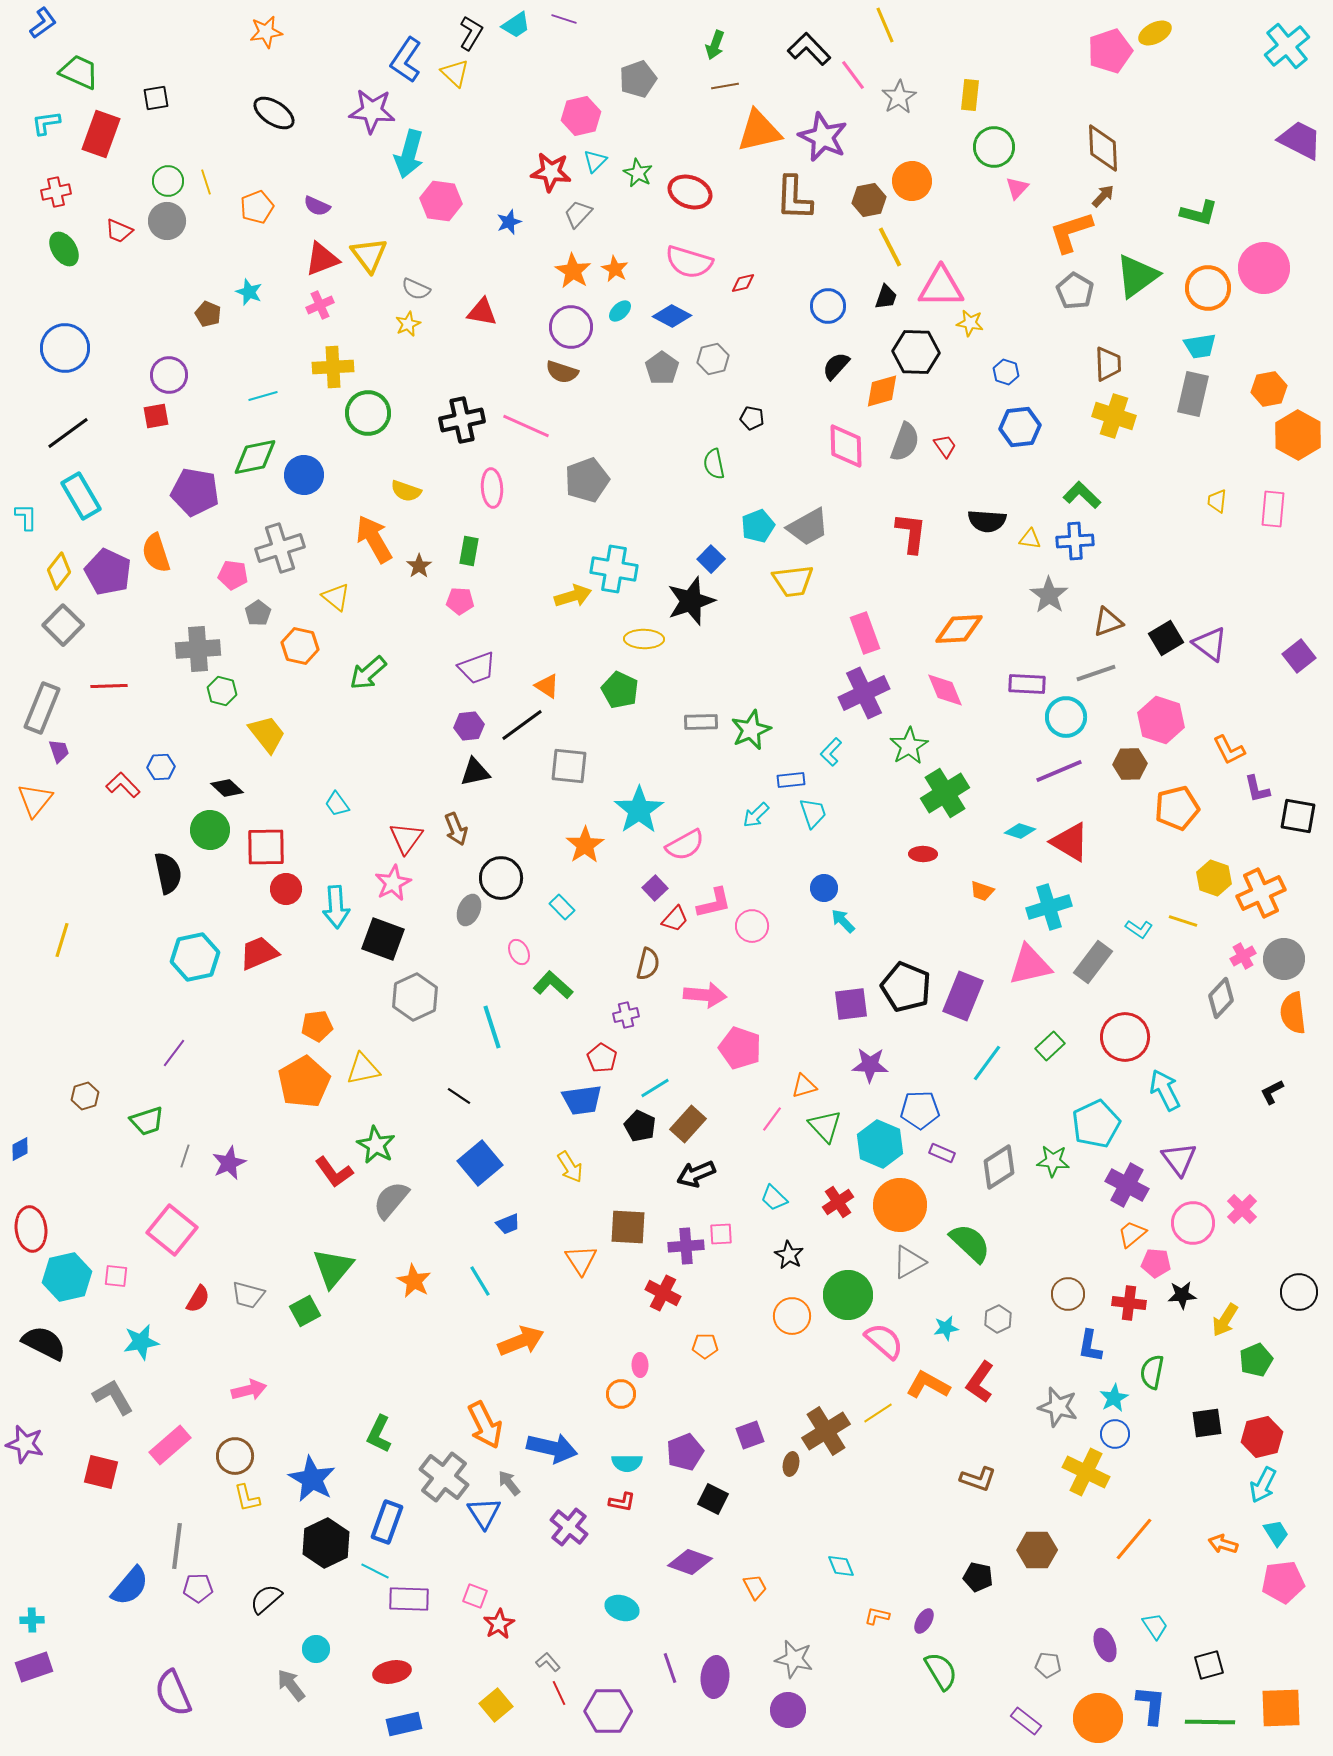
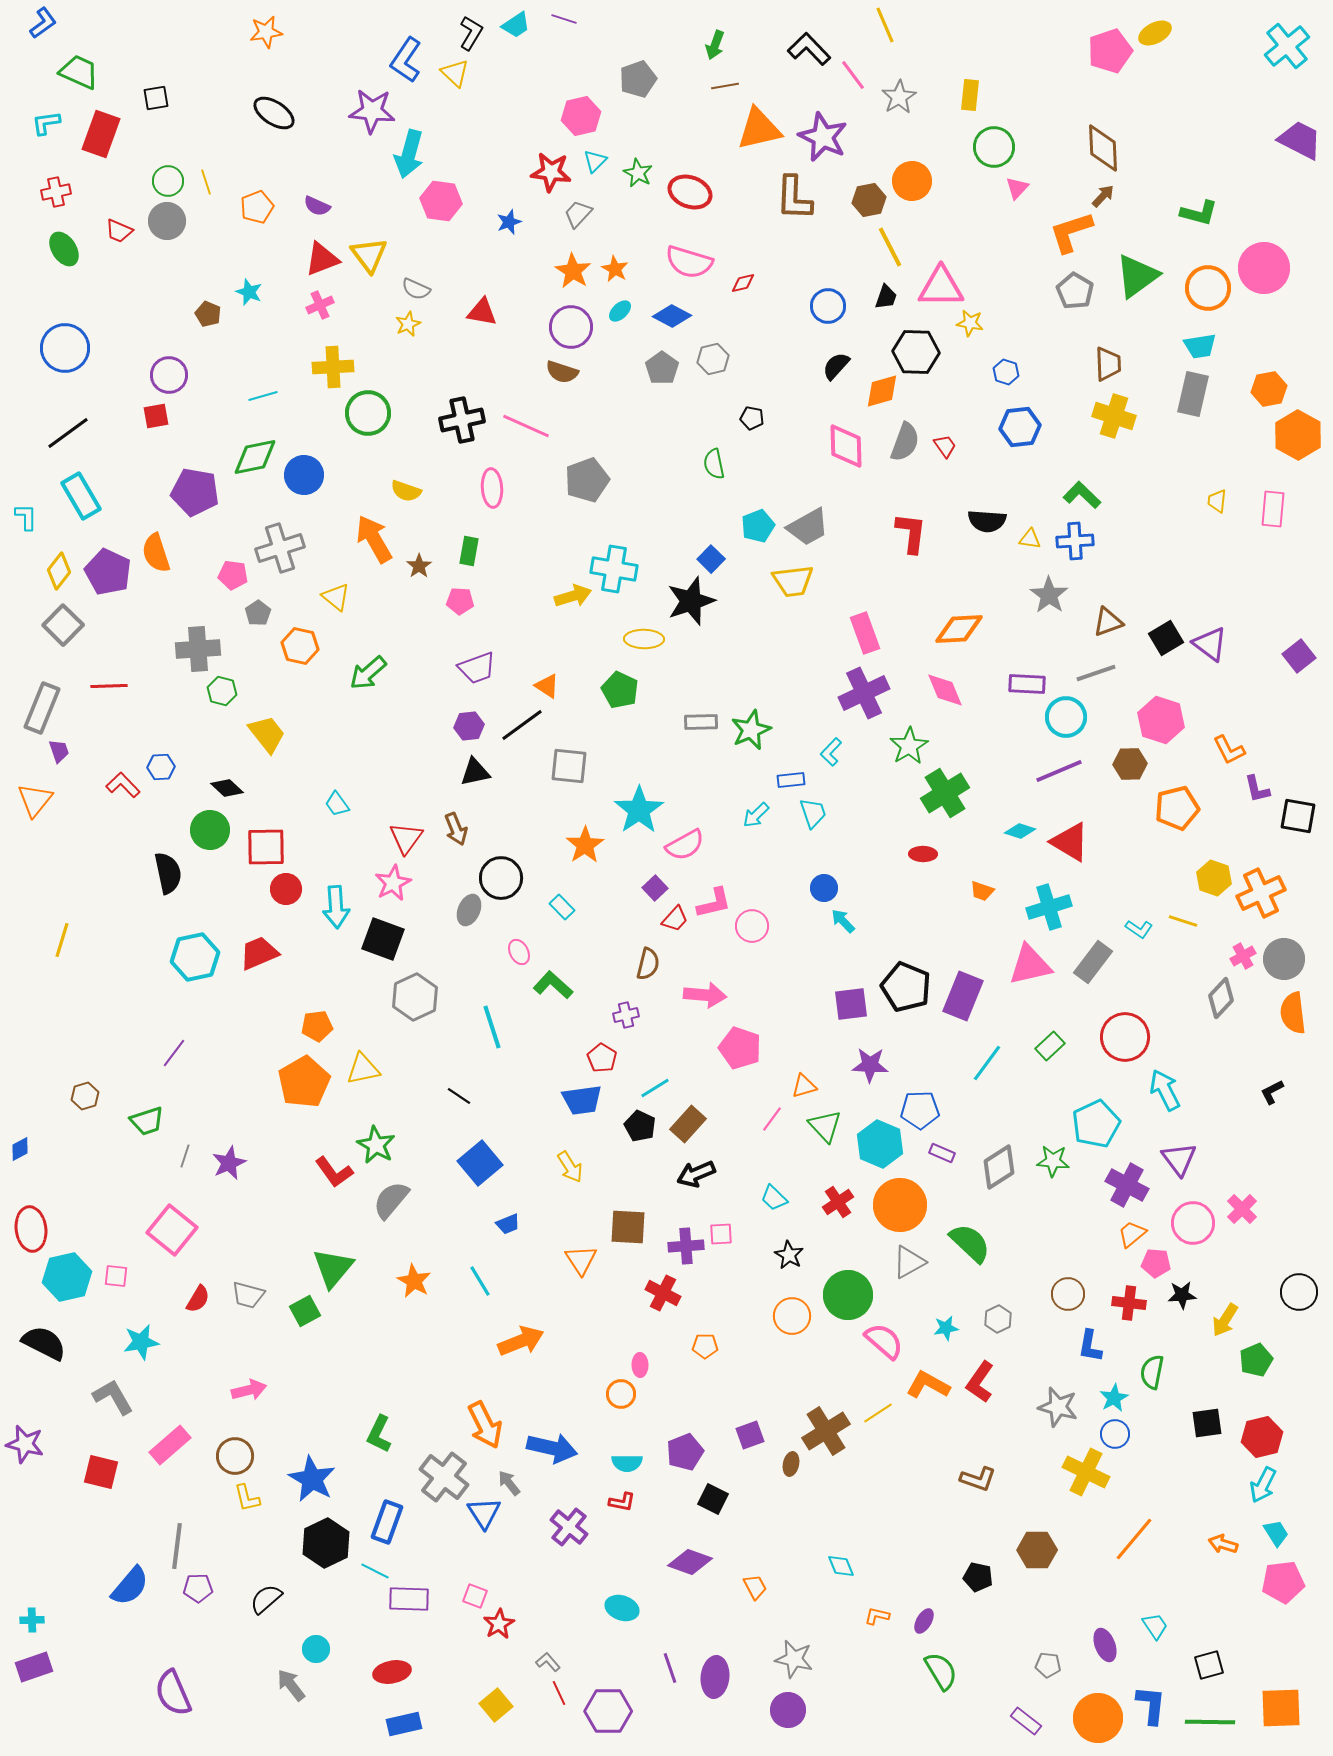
orange triangle at (759, 131): moved 2 px up
